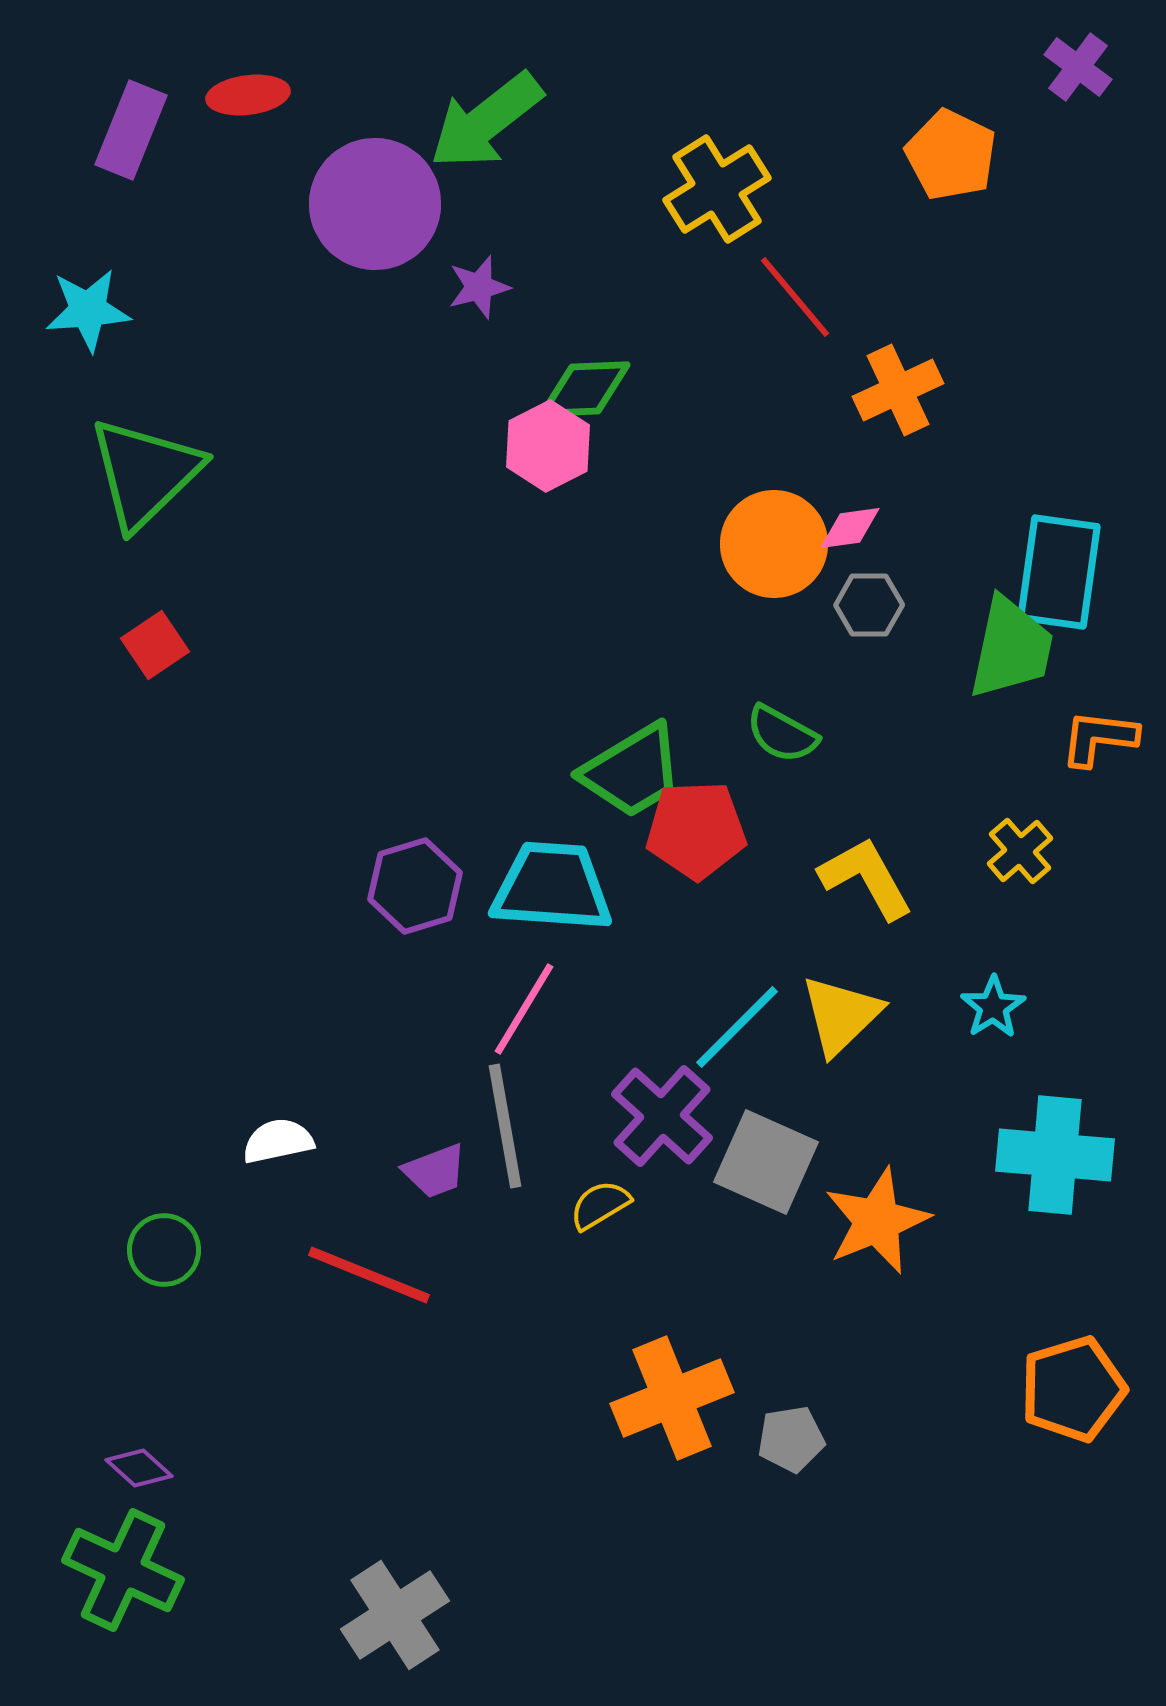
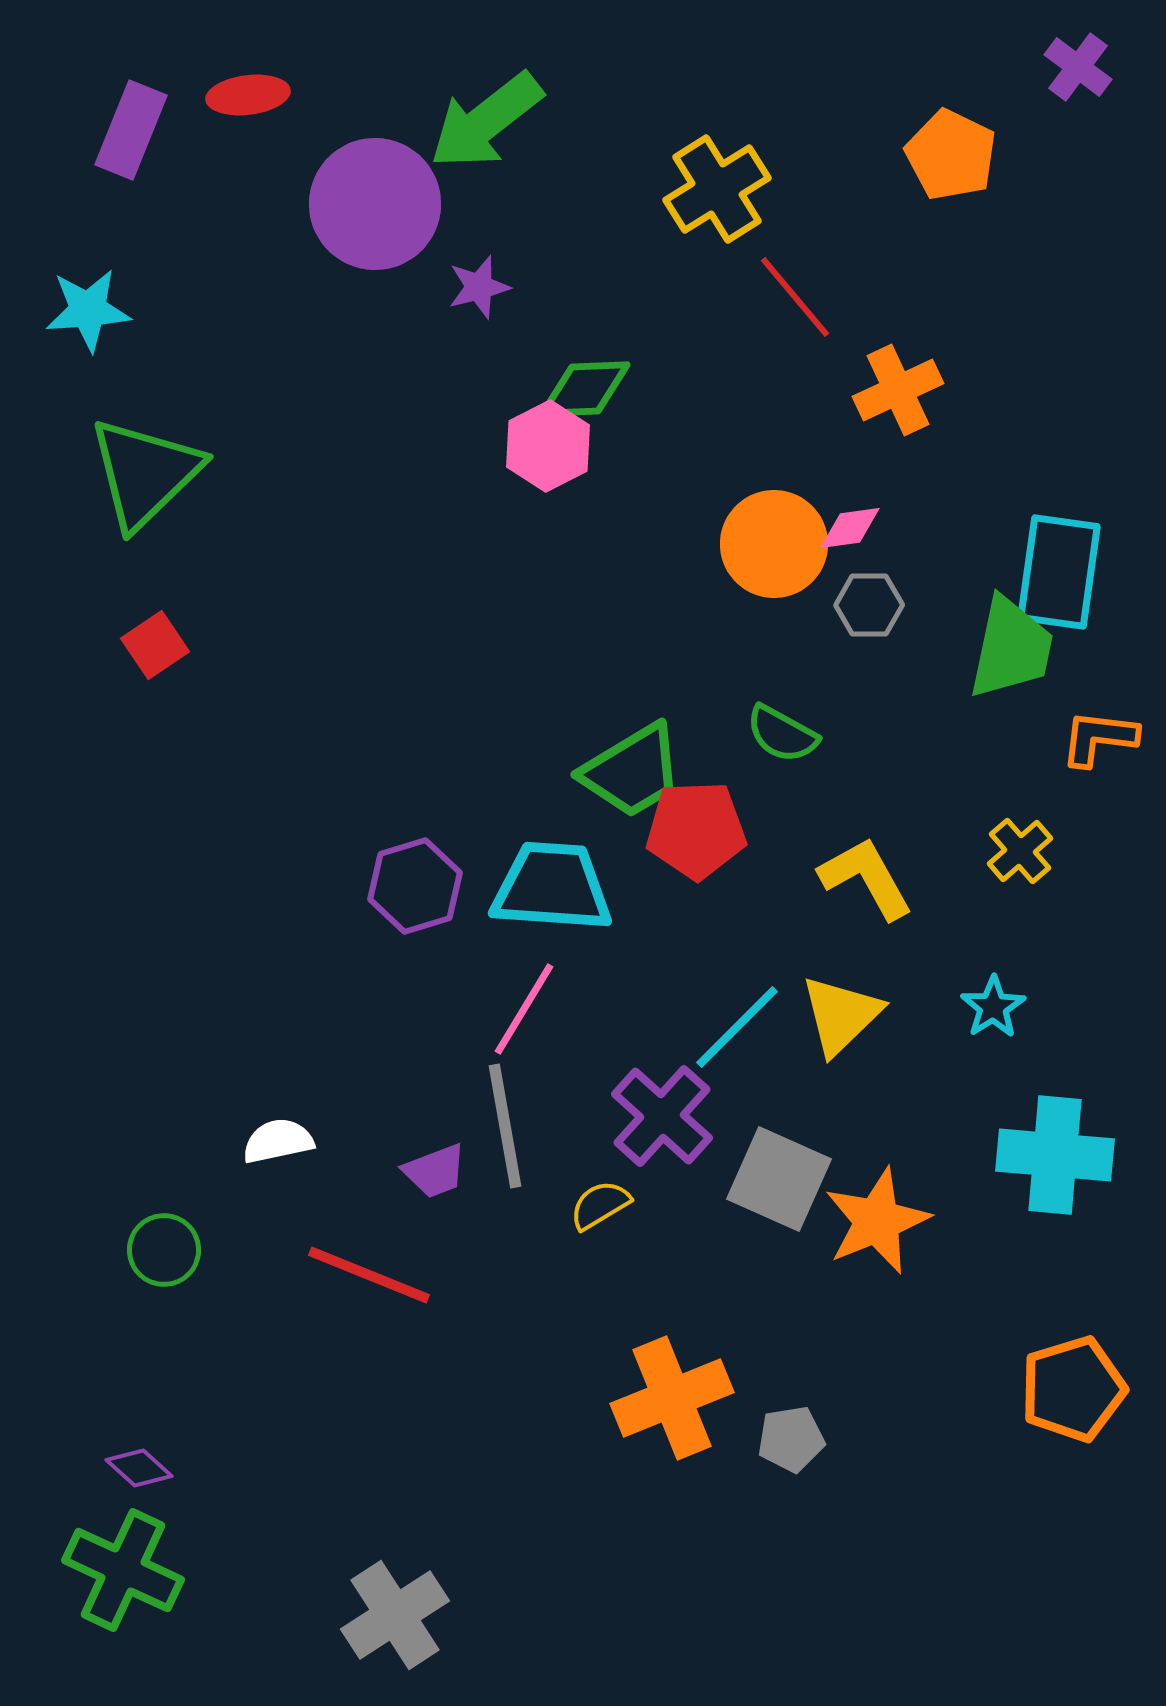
gray square at (766, 1162): moved 13 px right, 17 px down
